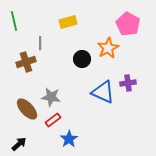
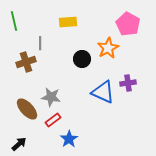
yellow rectangle: rotated 12 degrees clockwise
